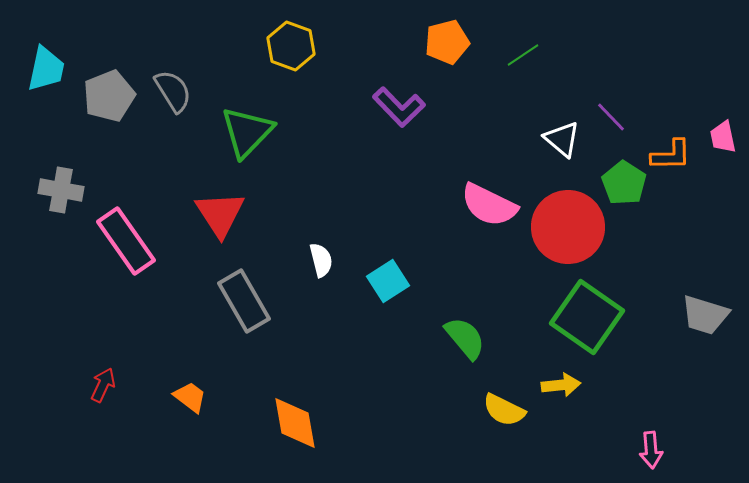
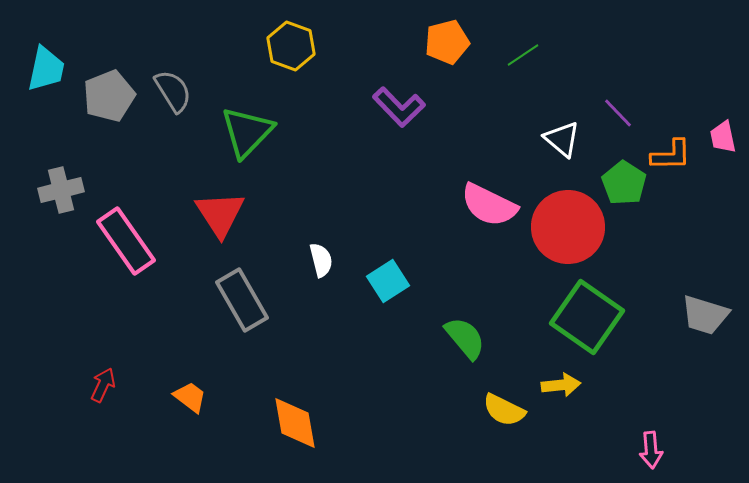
purple line: moved 7 px right, 4 px up
gray cross: rotated 24 degrees counterclockwise
gray rectangle: moved 2 px left, 1 px up
